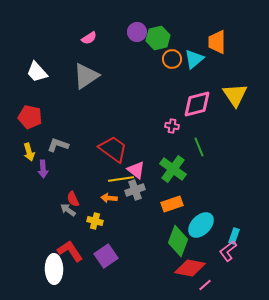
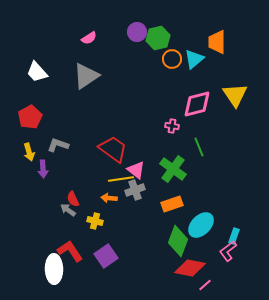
red pentagon: rotated 30 degrees clockwise
